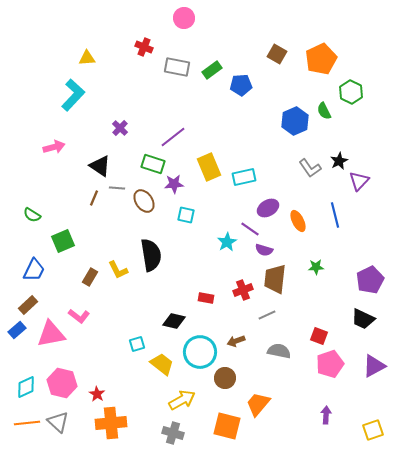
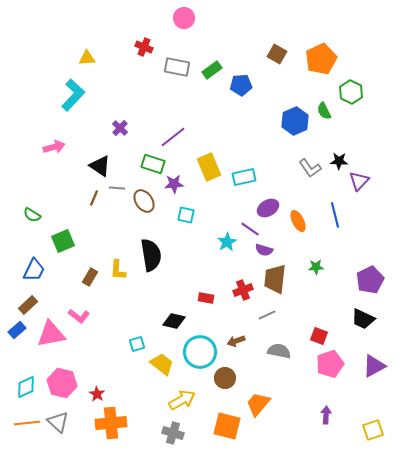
black star at (339, 161): rotated 30 degrees clockwise
yellow L-shape at (118, 270): rotated 30 degrees clockwise
